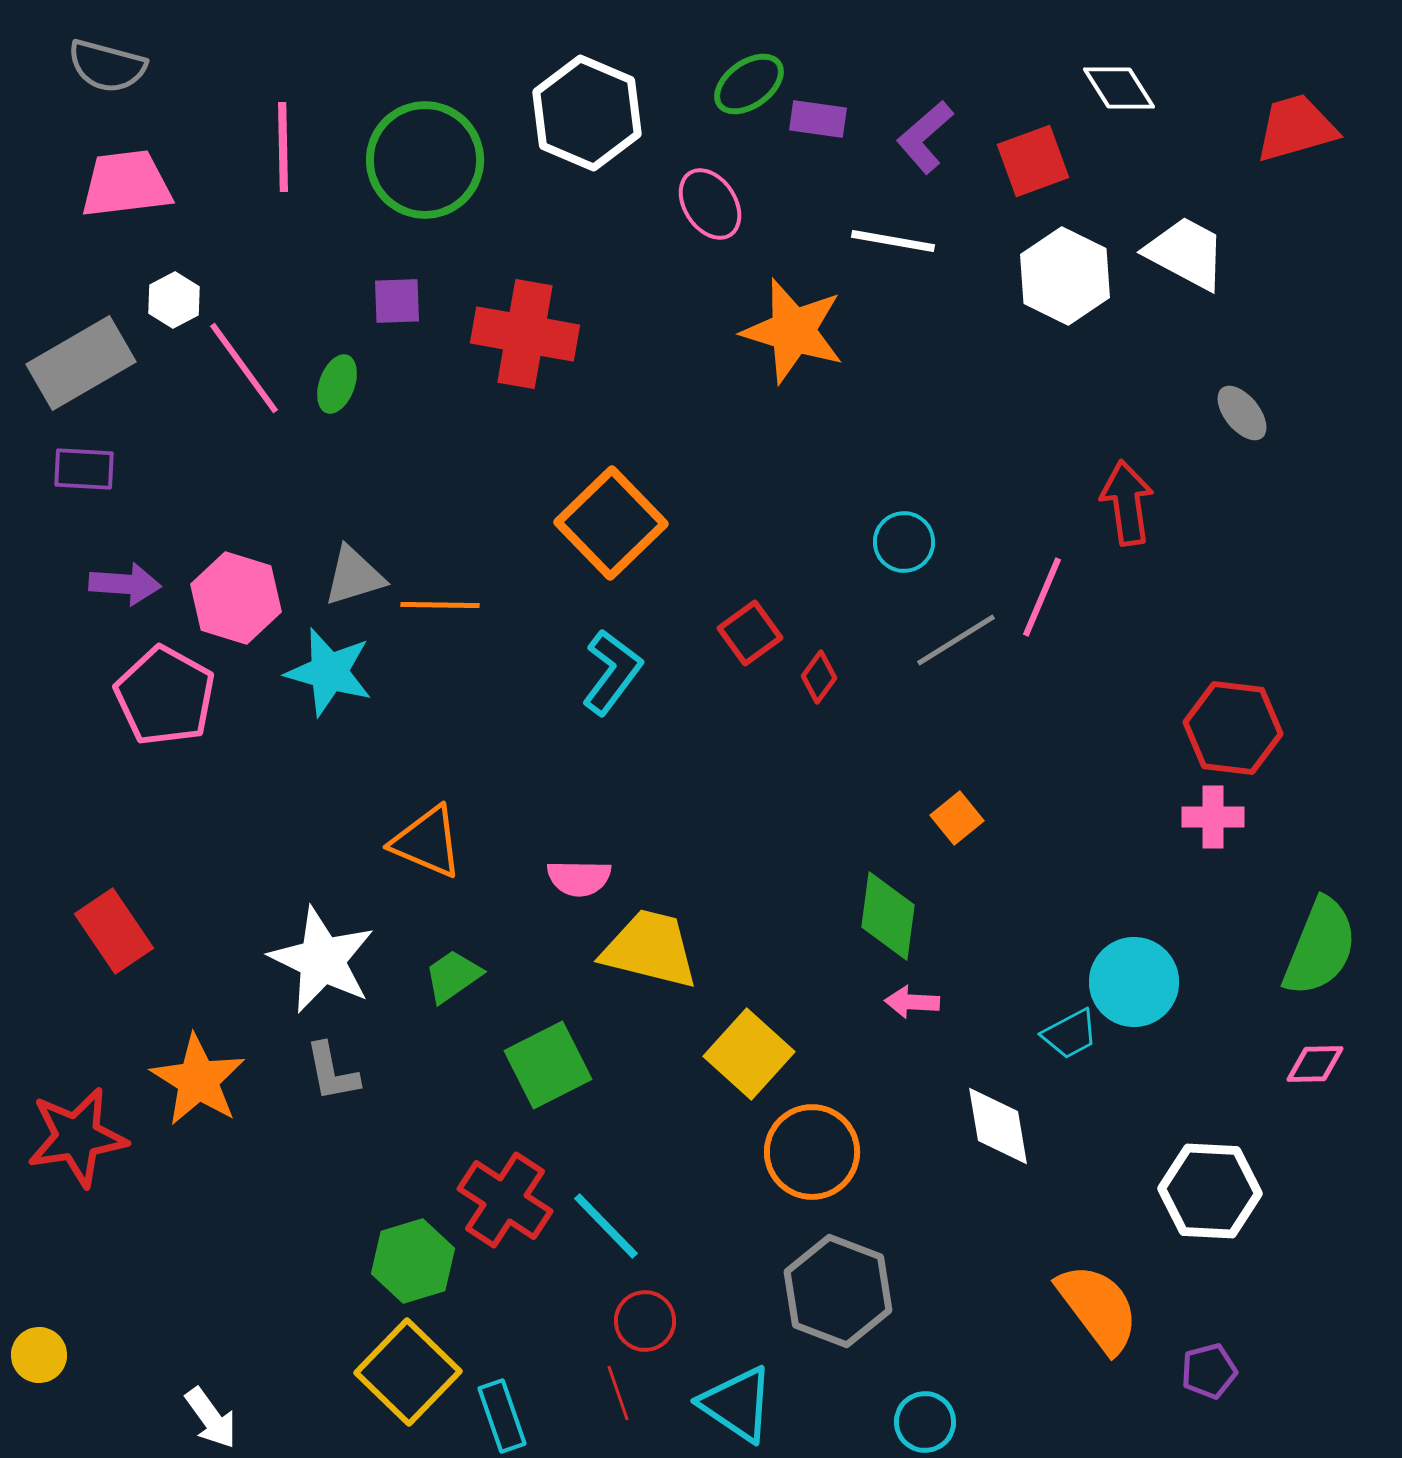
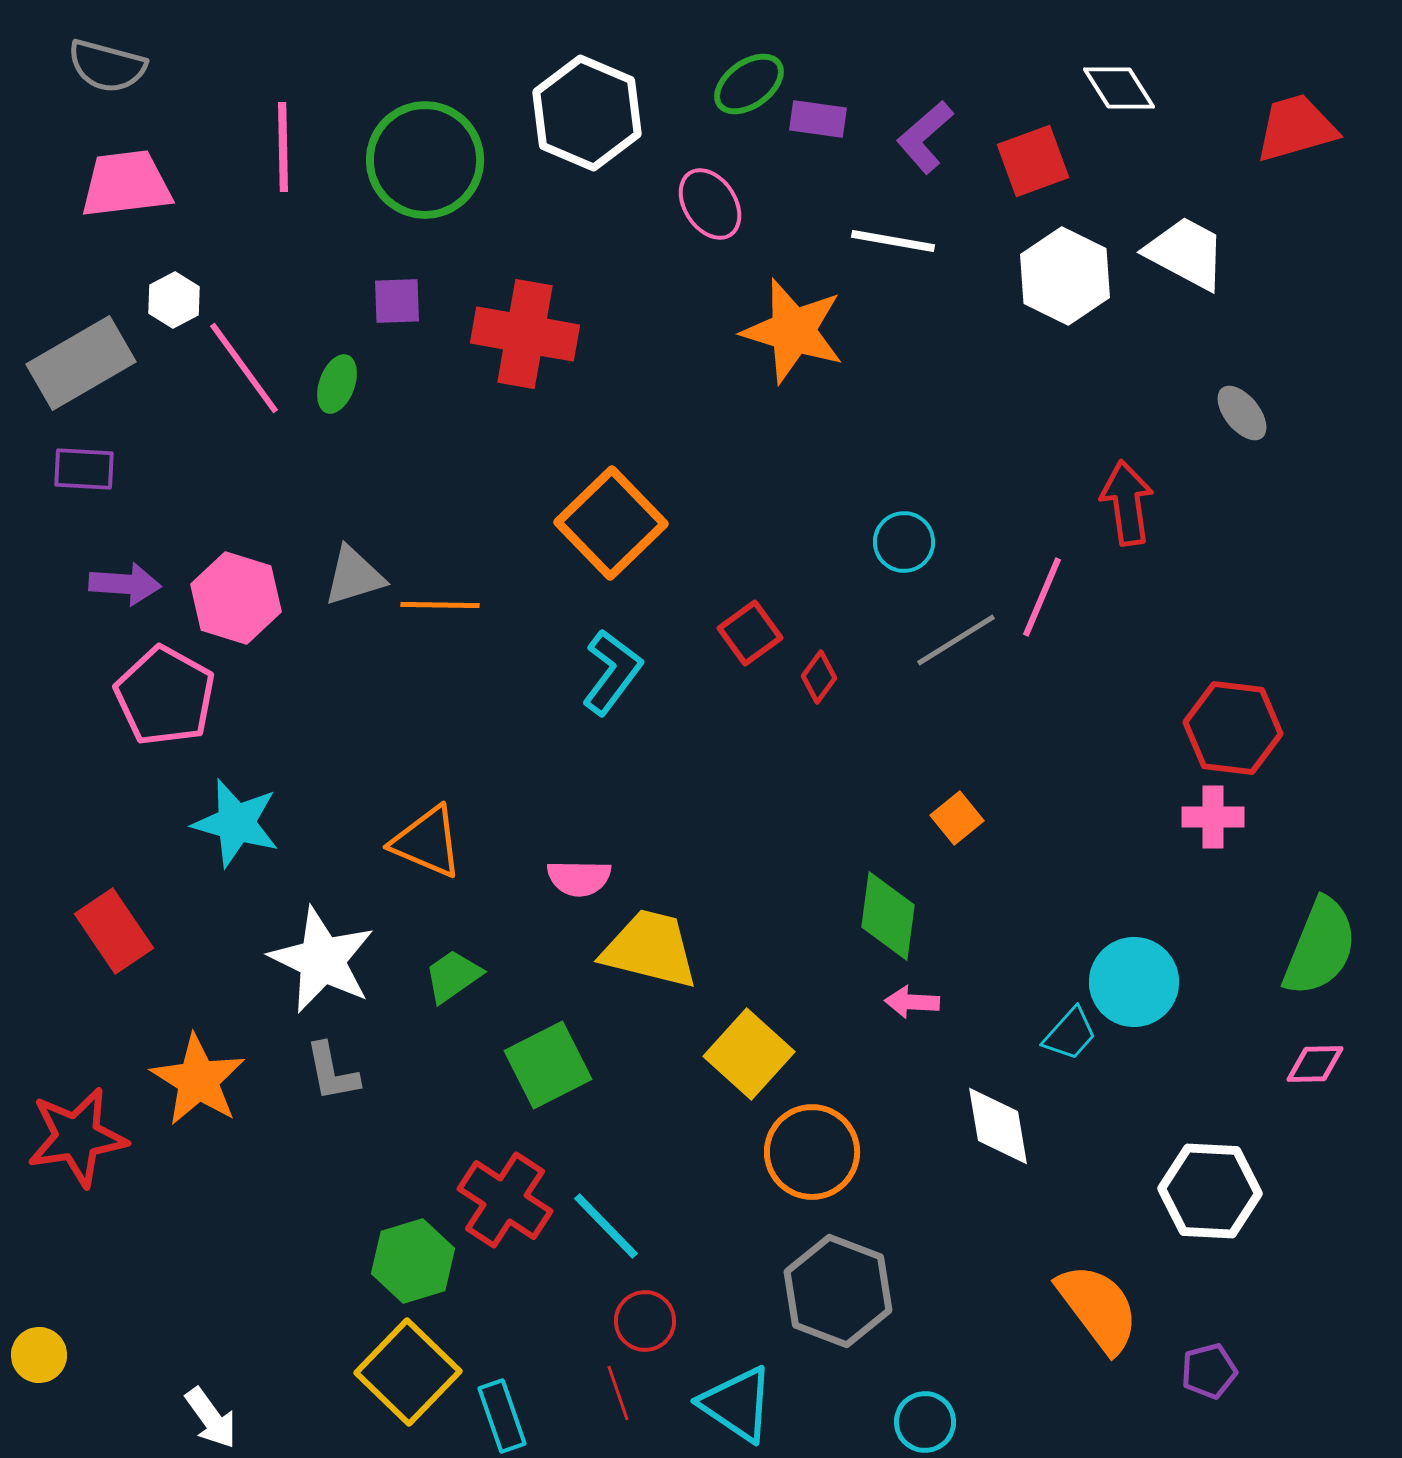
cyan star at (329, 672): moved 93 px left, 151 px down
cyan trapezoid at (1070, 1034): rotated 20 degrees counterclockwise
